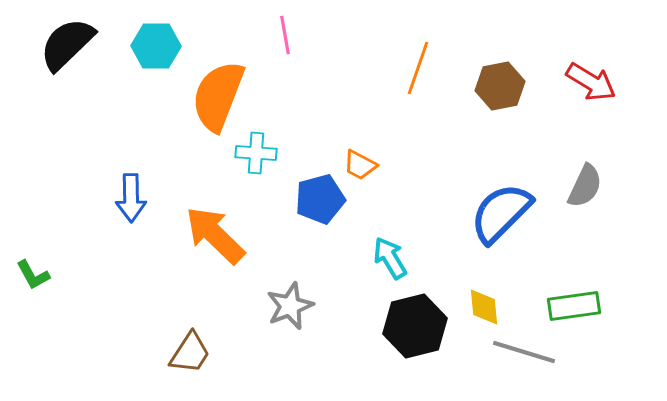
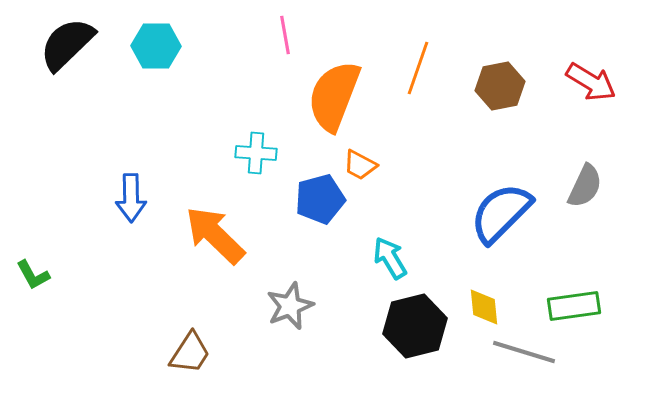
orange semicircle: moved 116 px right
